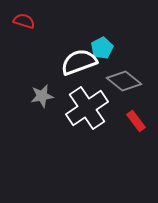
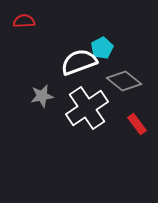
red semicircle: rotated 20 degrees counterclockwise
red rectangle: moved 1 px right, 3 px down
